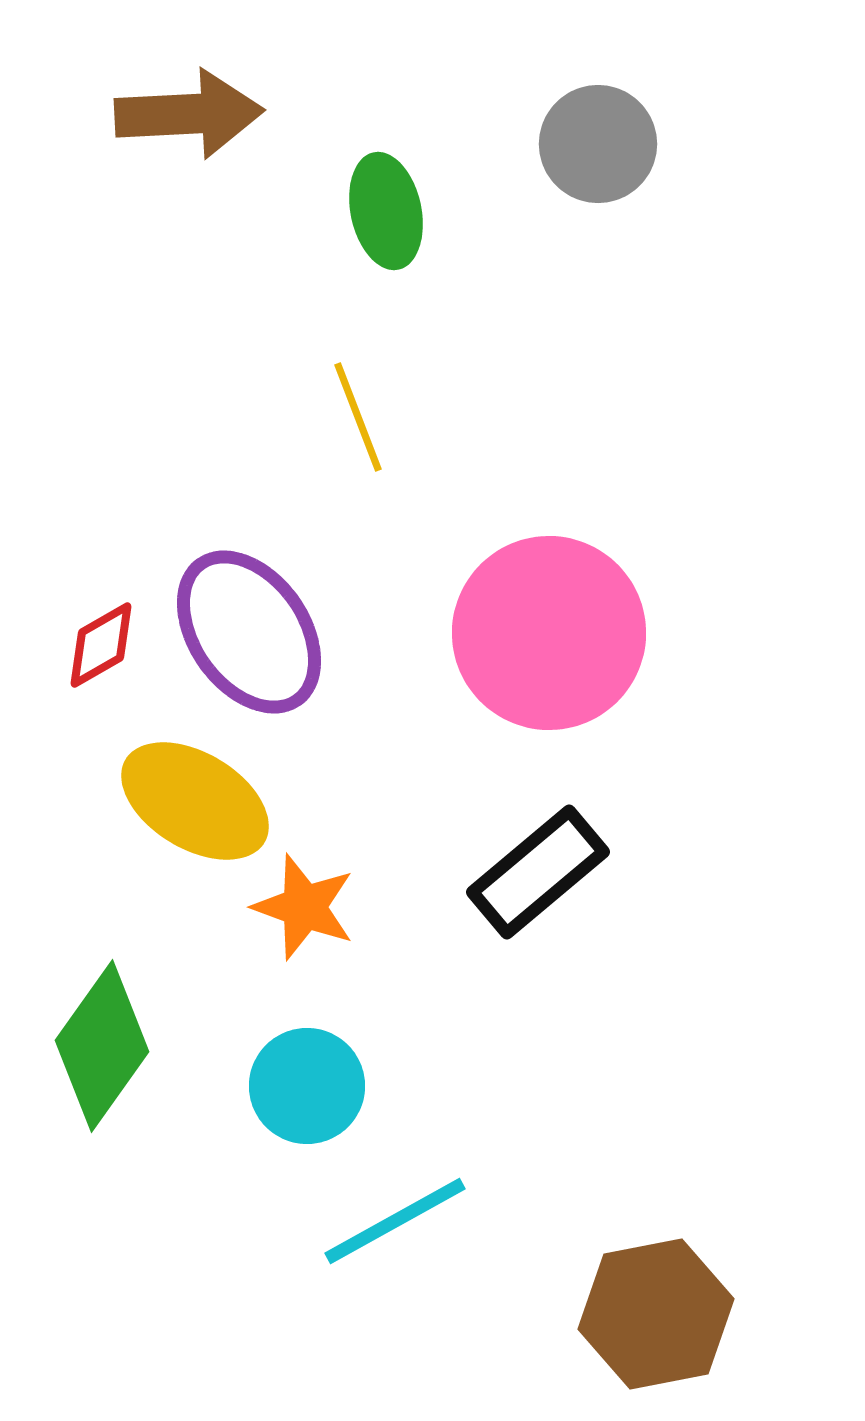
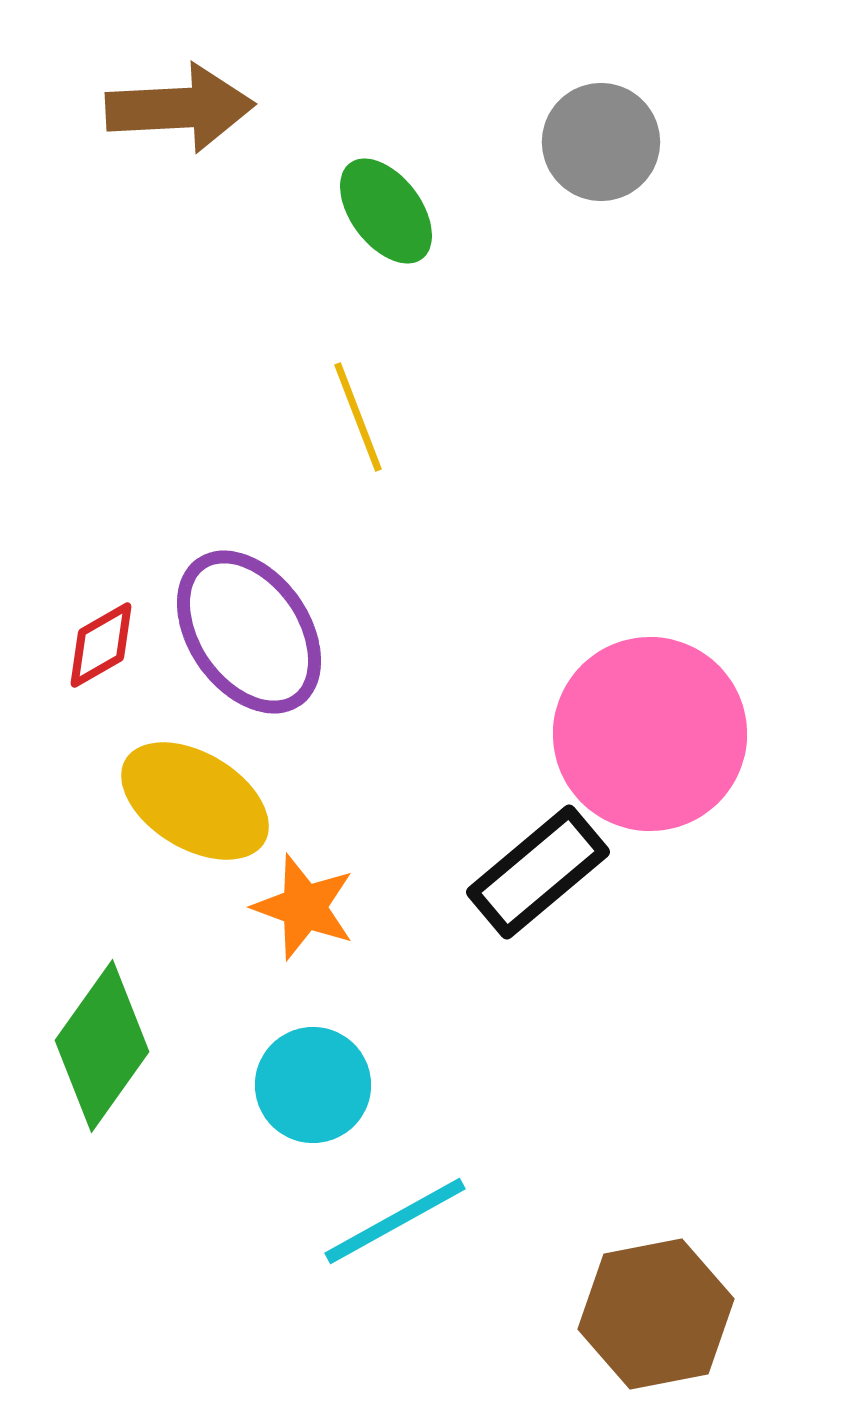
brown arrow: moved 9 px left, 6 px up
gray circle: moved 3 px right, 2 px up
green ellipse: rotated 25 degrees counterclockwise
pink circle: moved 101 px right, 101 px down
cyan circle: moved 6 px right, 1 px up
